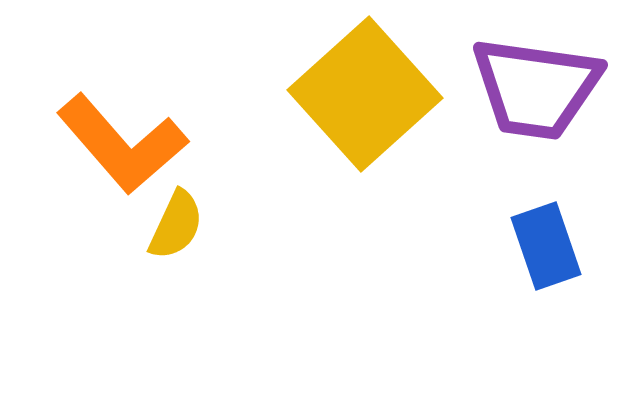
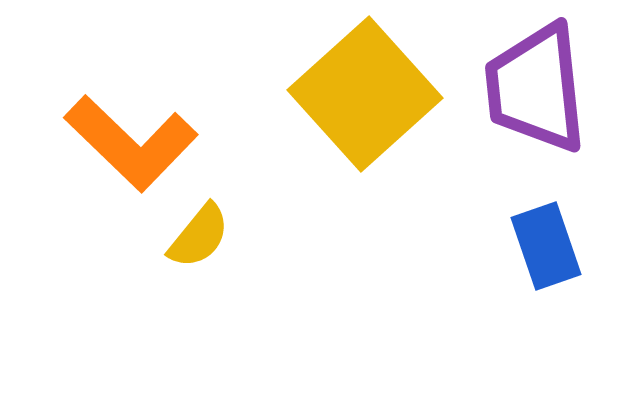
purple trapezoid: rotated 76 degrees clockwise
orange L-shape: moved 9 px right, 1 px up; rotated 5 degrees counterclockwise
yellow semicircle: moved 23 px right, 11 px down; rotated 14 degrees clockwise
